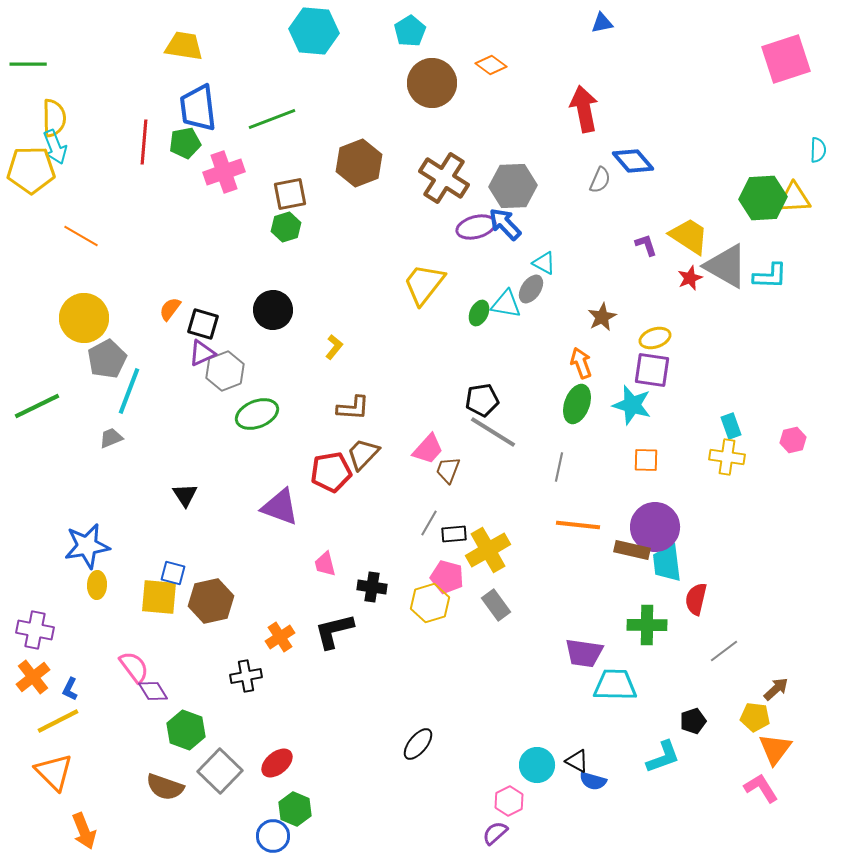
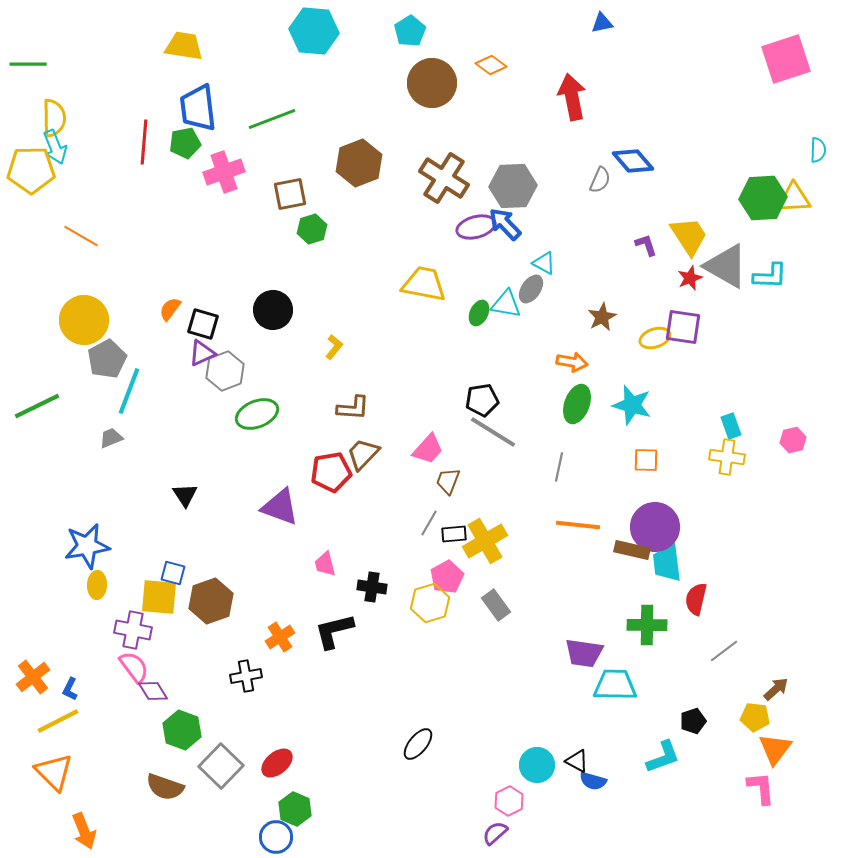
red arrow at (584, 109): moved 12 px left, 12 px up
green hexagon at (286, 227): moved 26 px right, 2 px down
yellow trapezoid at (689, 236): rotated 24 degrees clockwise
yellow trapezoid at (424, 284): rotated 63 degrees clockwise
yellow circle at (84, 318): moved 2 px down
orange arrow at (581, 363): moved 9 px left, 1 px up; rotated 120 degrees clockwise
purple square at (652, 370): moved 31 px right, 43 px up
brown trapezoid at (448, 470): moved 11 px down
yellow cross at (488, 550): moved 3 px left, 9 px up
pink pentagon at (447, 577): rotated 28 degrees clockwise
brown hexagon at (211, 601): rotated 6 degrees counterclockwise
purple cross at (35, 630): moved 98 px right
green hexagon at (186, 730): moved 4 px left
gray square at (220, 771): moved 1 px right, 5 px up
pink L-shape at (761, 788): rotated 27 degrees clockwise
blue circle at (273, 836): moved 3 px right, 1 px down
